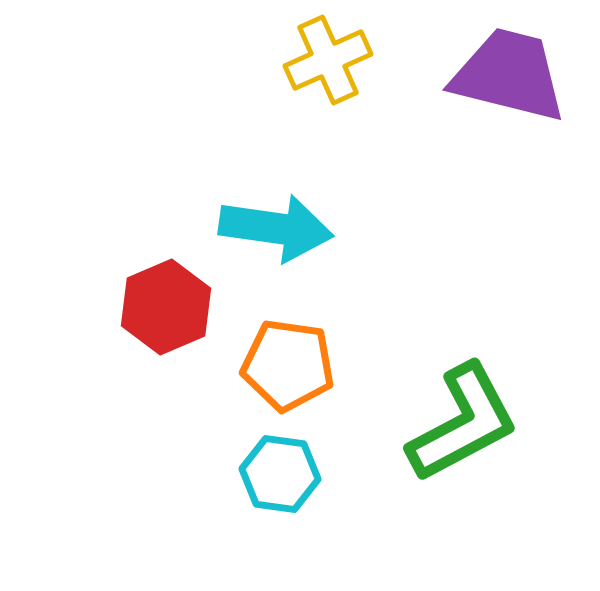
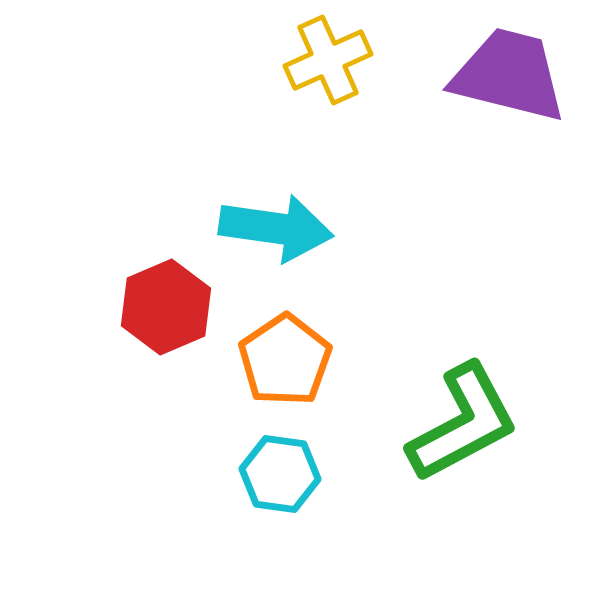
orange pentagon: moved 3 px left, 5 px up; rotated 30 degrees clockwise
